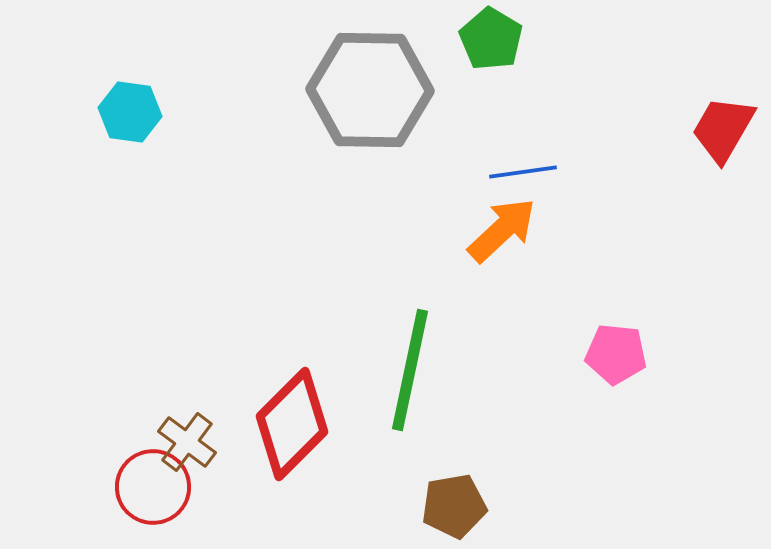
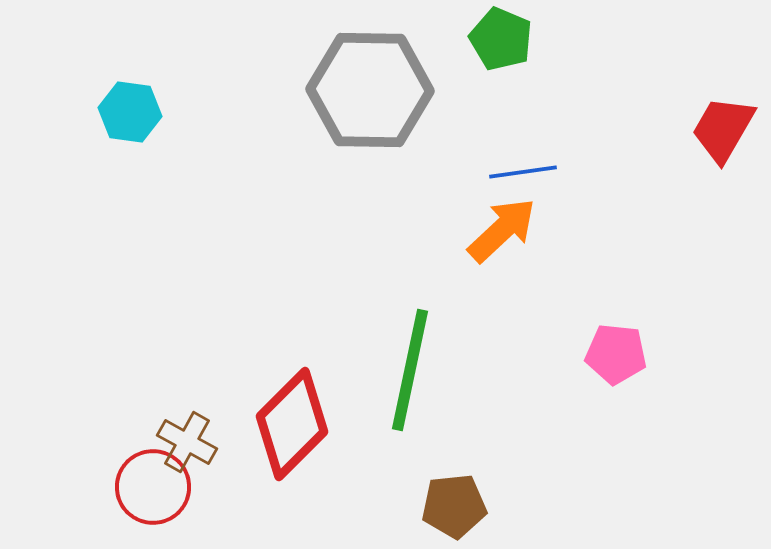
green pentagon: moved 10 px right; rotated 8 degrees counterclockwise
brown cross: rotated 8 degrees counterclockwise
brown pentagon: rotated 4 degrees clockwise
